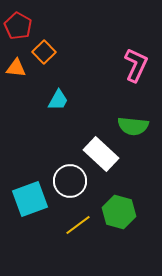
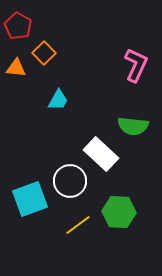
orange square: moved 1 px down
green hexagon: rotated 12 degrees counterclockwise
